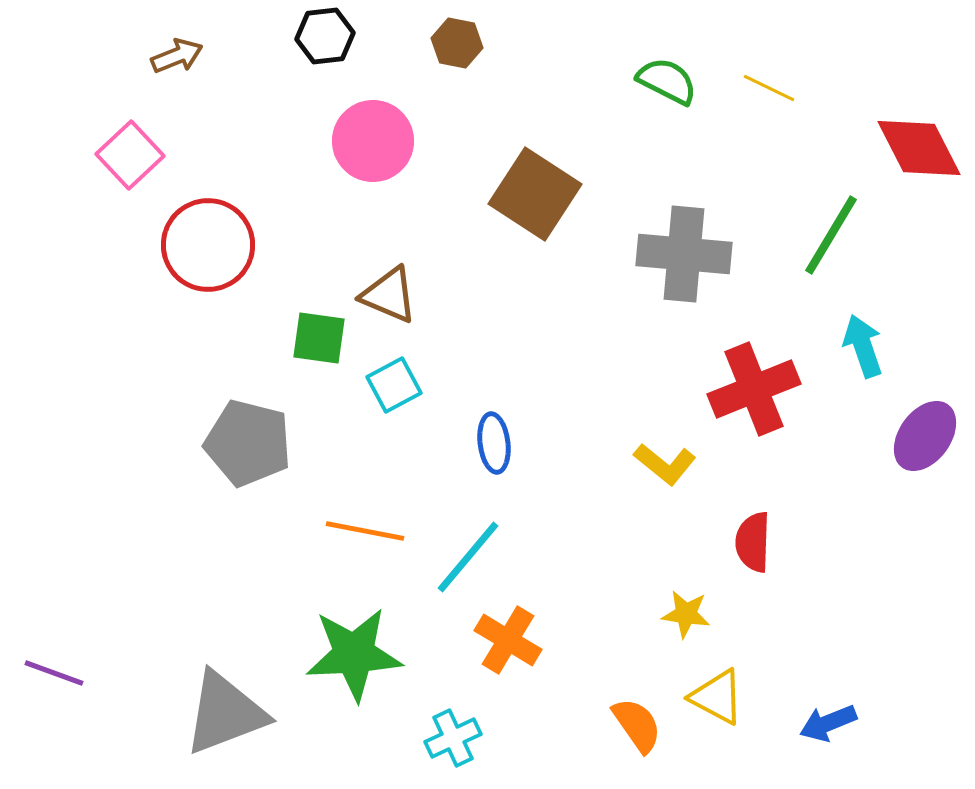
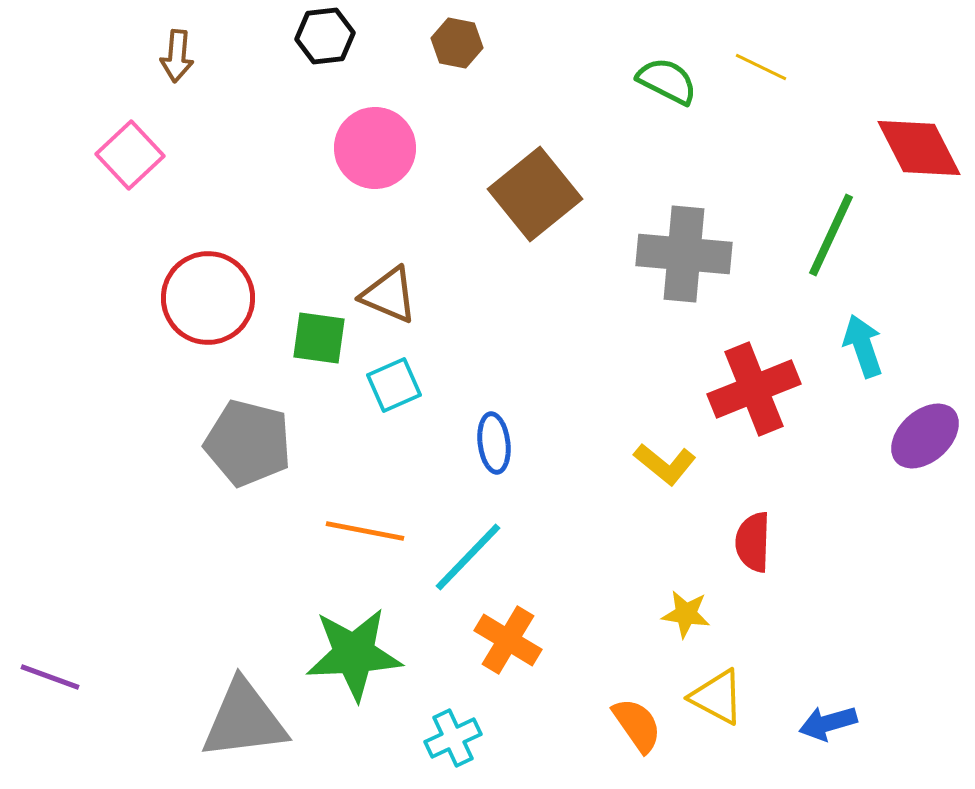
brown arrow: rotated 117 degrees clockwise
yellow line: moved 8 px left, 21 px up
pink circle: moved 2 px right, 7 px down
brown square: rotated 18 degrees clockwise
green line: rotated 6 degrees counterclockwise
red circle: moved 53 px down
cyan square: rotated 4 degrees clockwise
purple ellipse: rotated 12 degrees clockwise
cyan line: rotated 4 degrees clockwise
purple line: moved 4 px left, 4 px down
gray triangle: moved 19 px right, 7 px down; rotated 14 degrees clockwise
blue arrow: rotated 6 degrees clockwise
